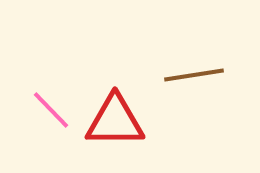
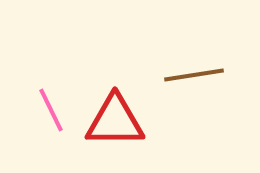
pink line: rotated 18 degrees clockwise
